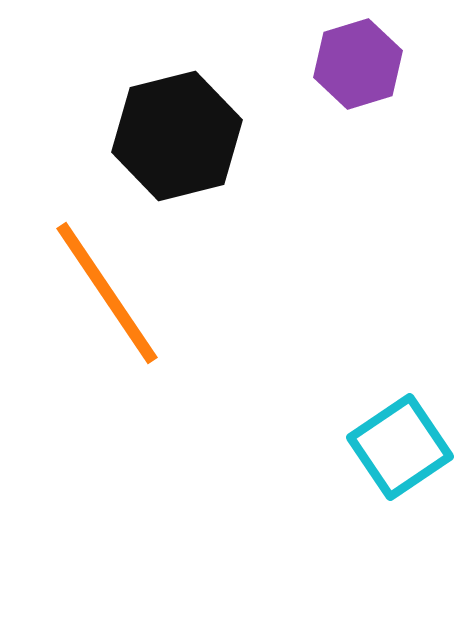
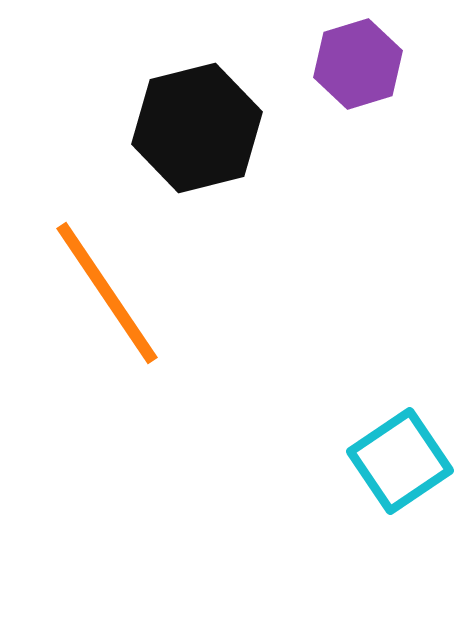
black hexagon: moved 20 px right, 8 px up
cyan square: moved 14 px down
